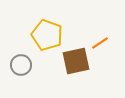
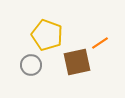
brown square: moved 1 px right, 1 px down
gray circle: moved 10 px right
